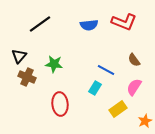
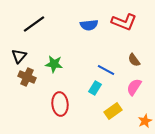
black line: moved 6 px left
yellow rectangle: moved 5 px left, 2 px down
